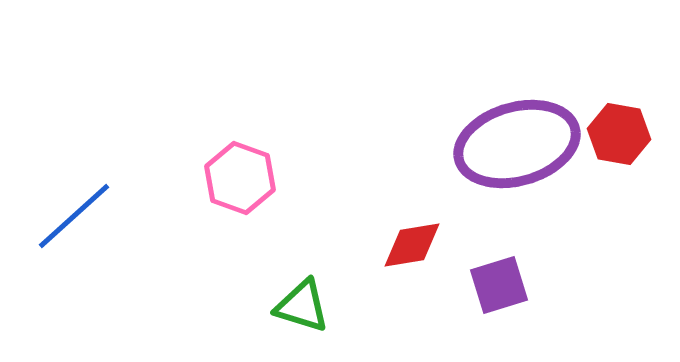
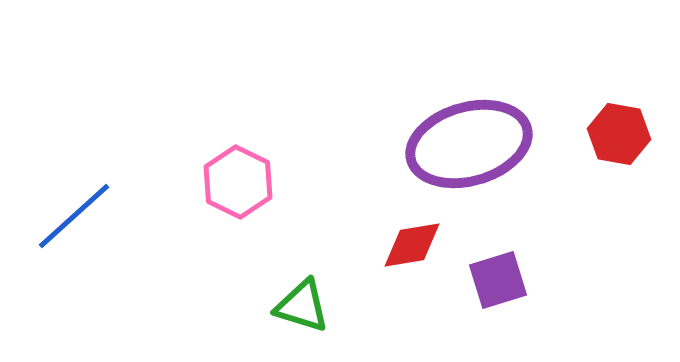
purple ellipse: moved 48 px left
pink hexagon: moved 2 px left, 4 px down; rotated 6 degrees clockwise
purple square: moved 1 px left, 5 px up
